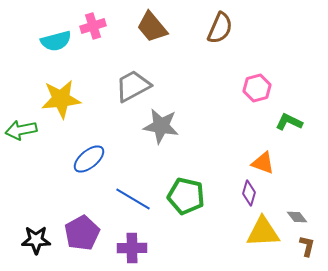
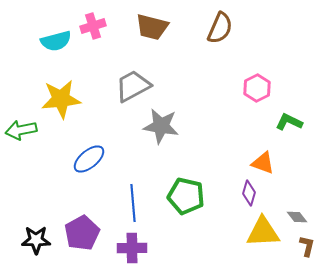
brown trapezoid: rotated 36 degrees counterclockwise
pink hexagon: rotated 12 degrees counterclockwise
blue line: moved 4 px down; rotated 54 degrees clockwise
